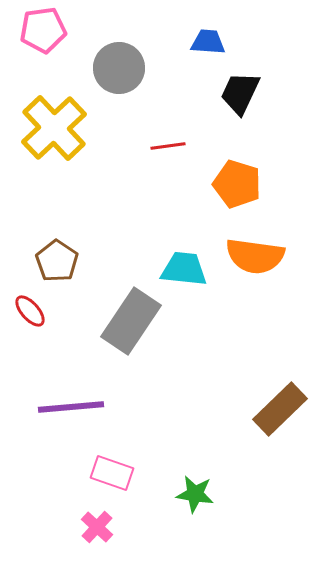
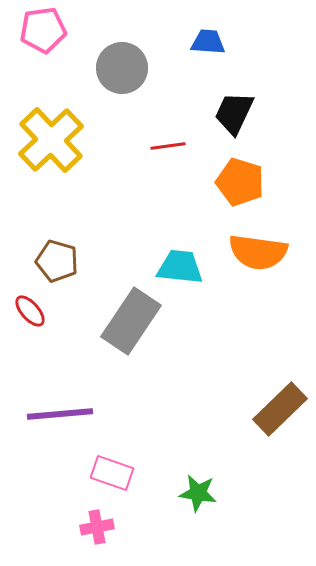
gray circle: moved 3 px right
black trapezoid: moved 6 px left, 20 px down
yellow cross: moved 3 px left, 12 px down
orange pentagon: moved 3 px right, 2 px up
orange semicircle: moved 3 px right, 4 px up
brown pentagon: rotated 18 degrees counterclockwise
cyan trapezoid: moved 4 px left, 2 px up
purple line: moved 11 px left, 7 px down
green star: moved 3 px right, 1 px up
pink cross: rotated 36 degrees clockwise
